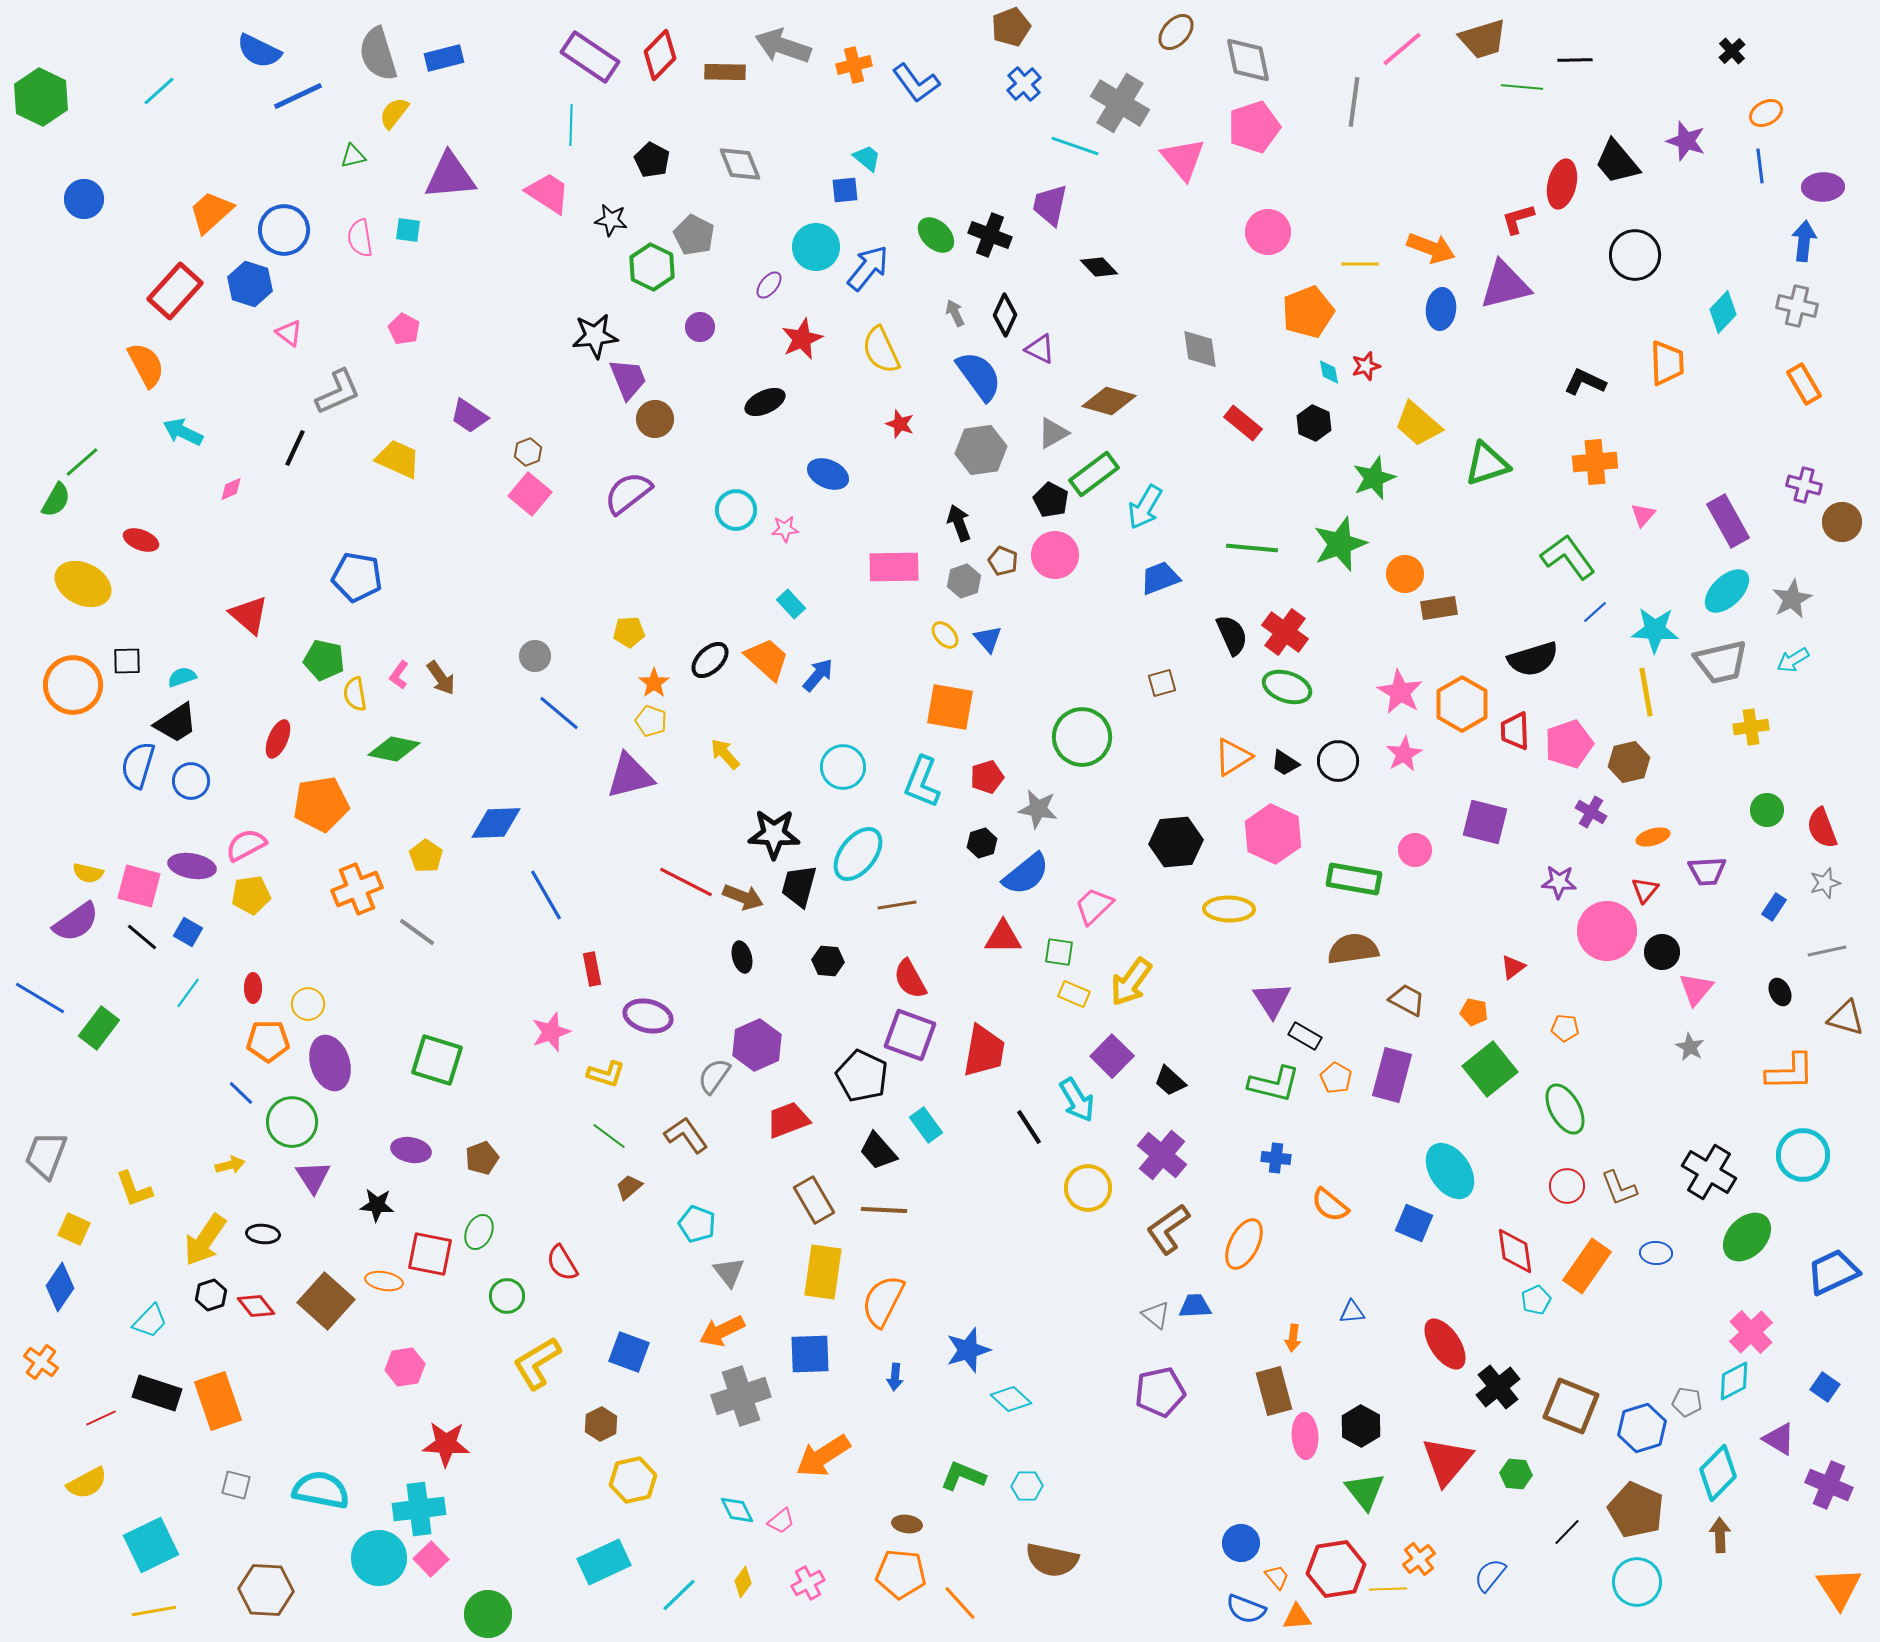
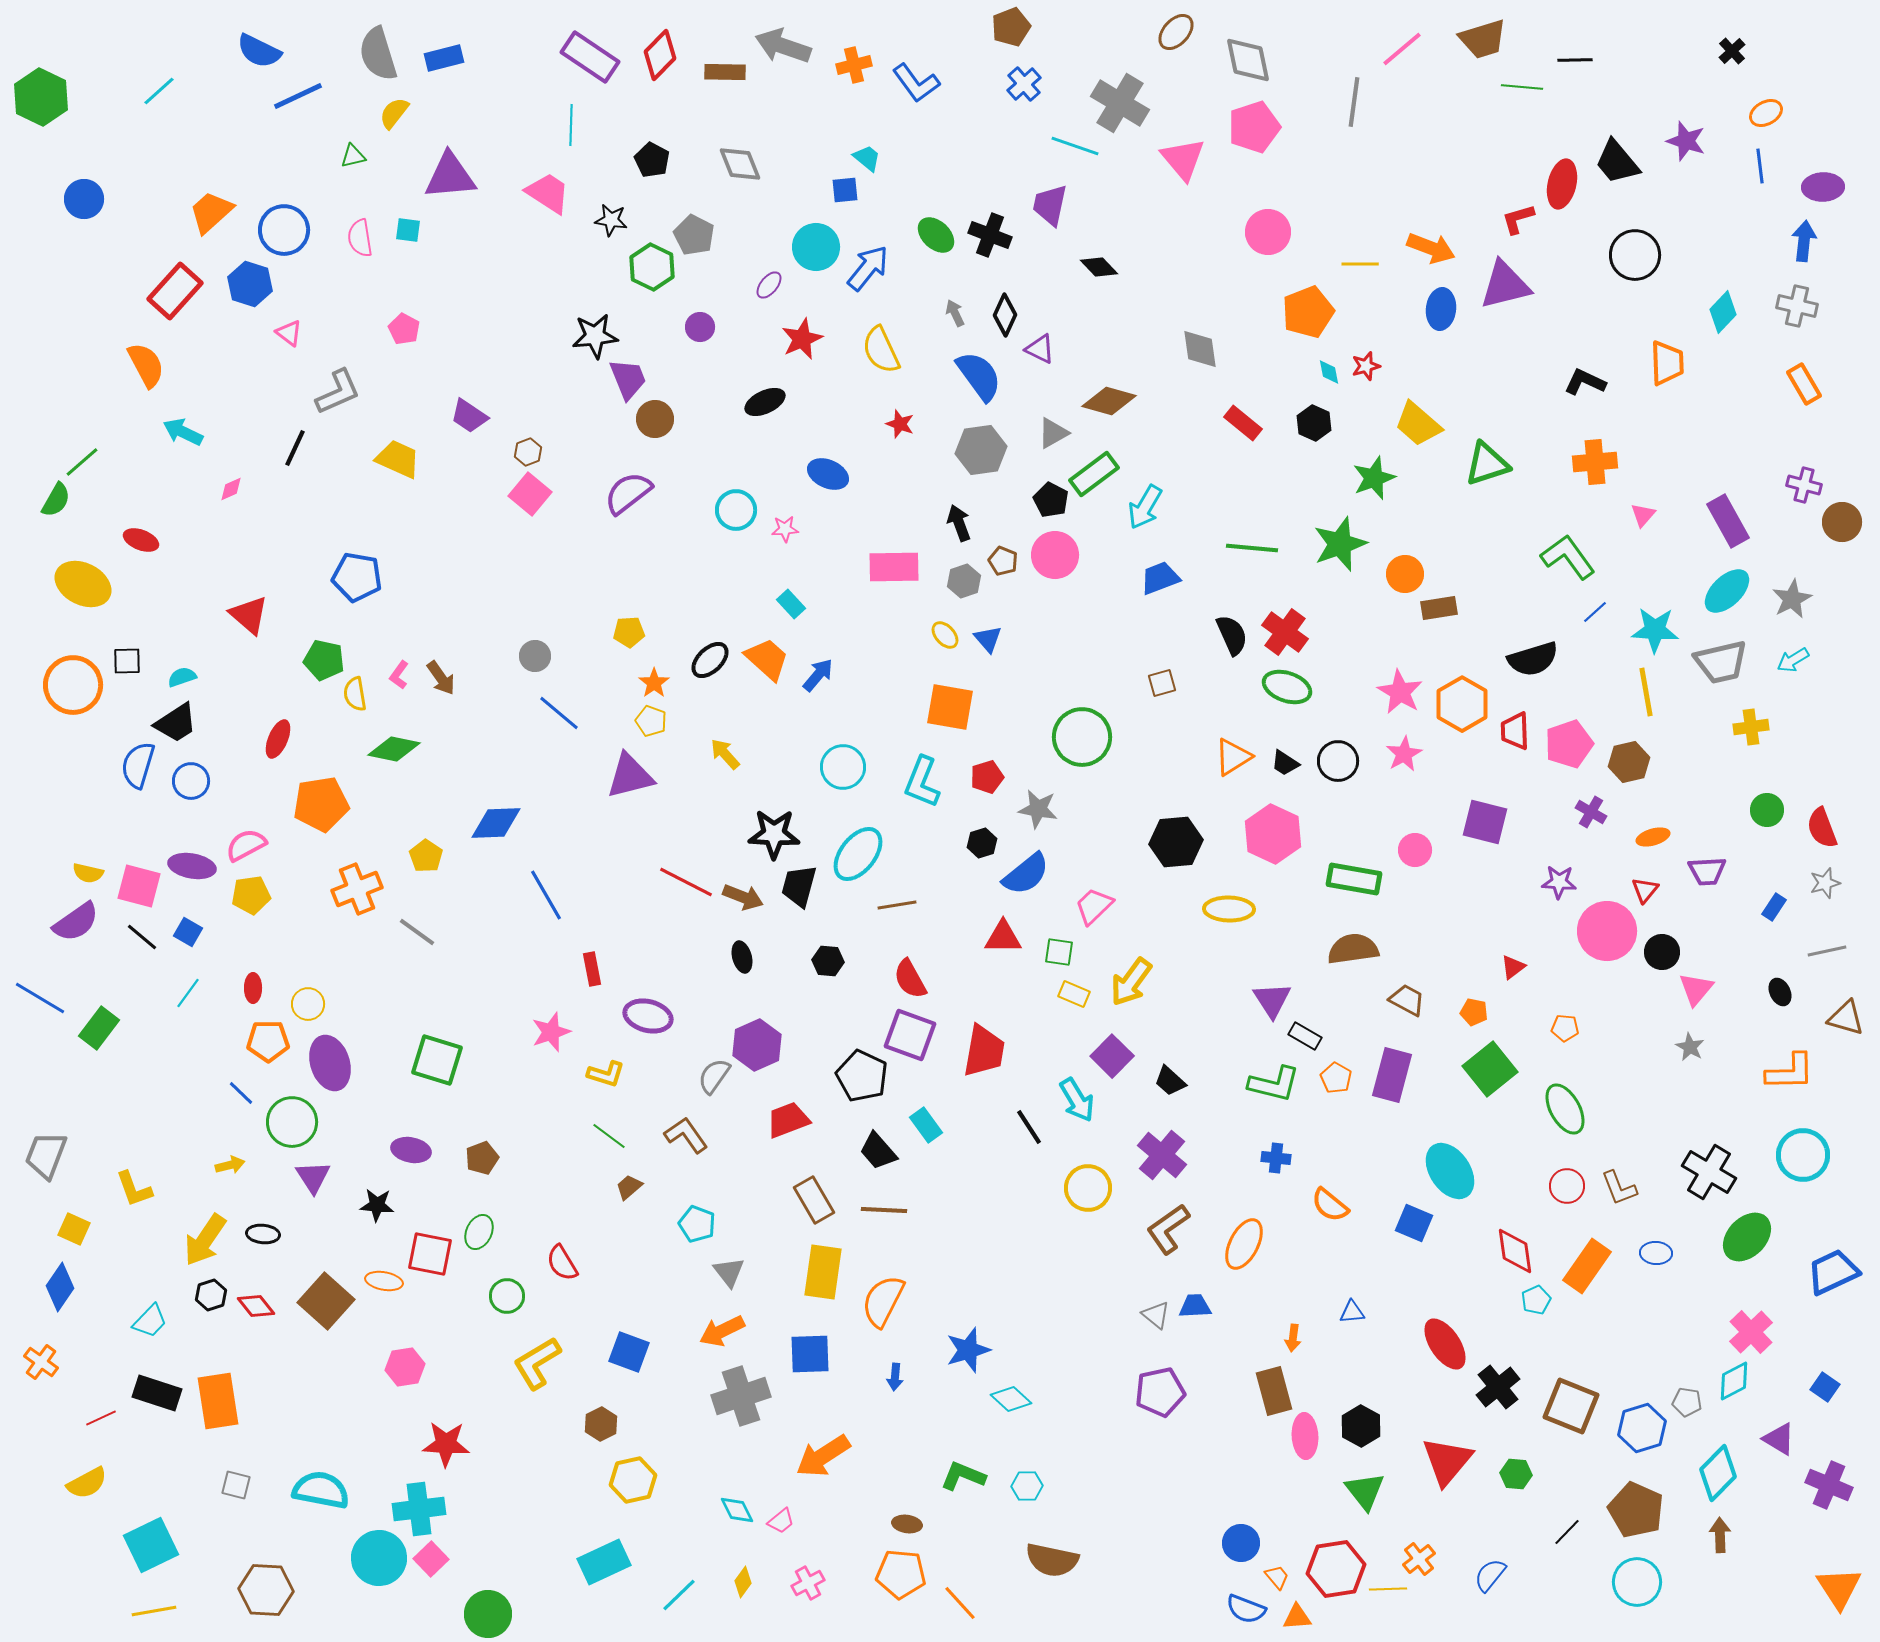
orange rectangle at (218, 1401): rotated 10 degrees clockwise
